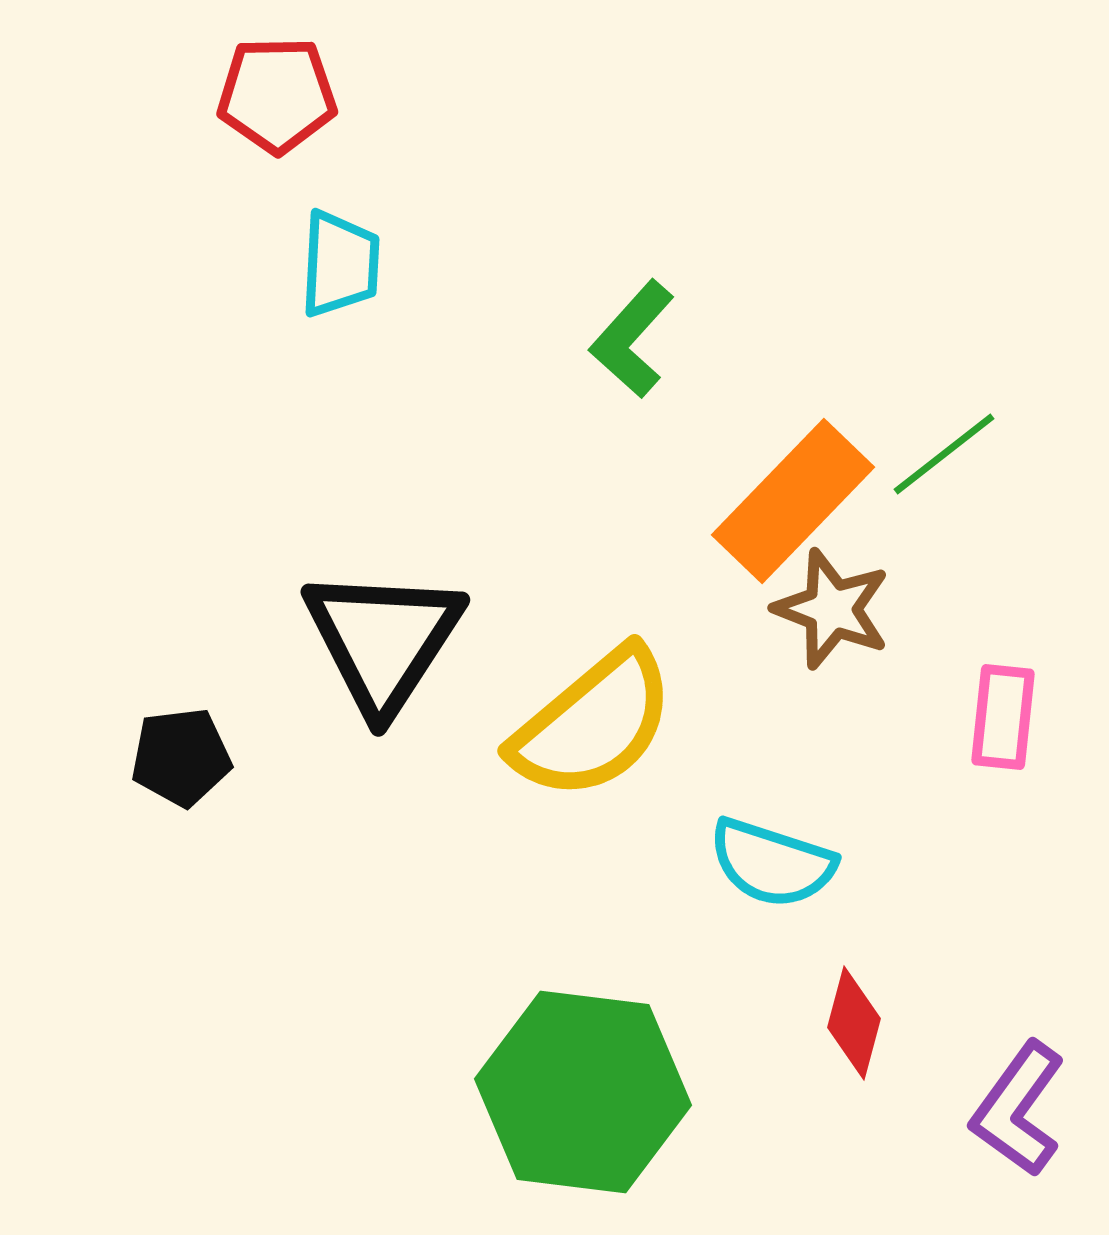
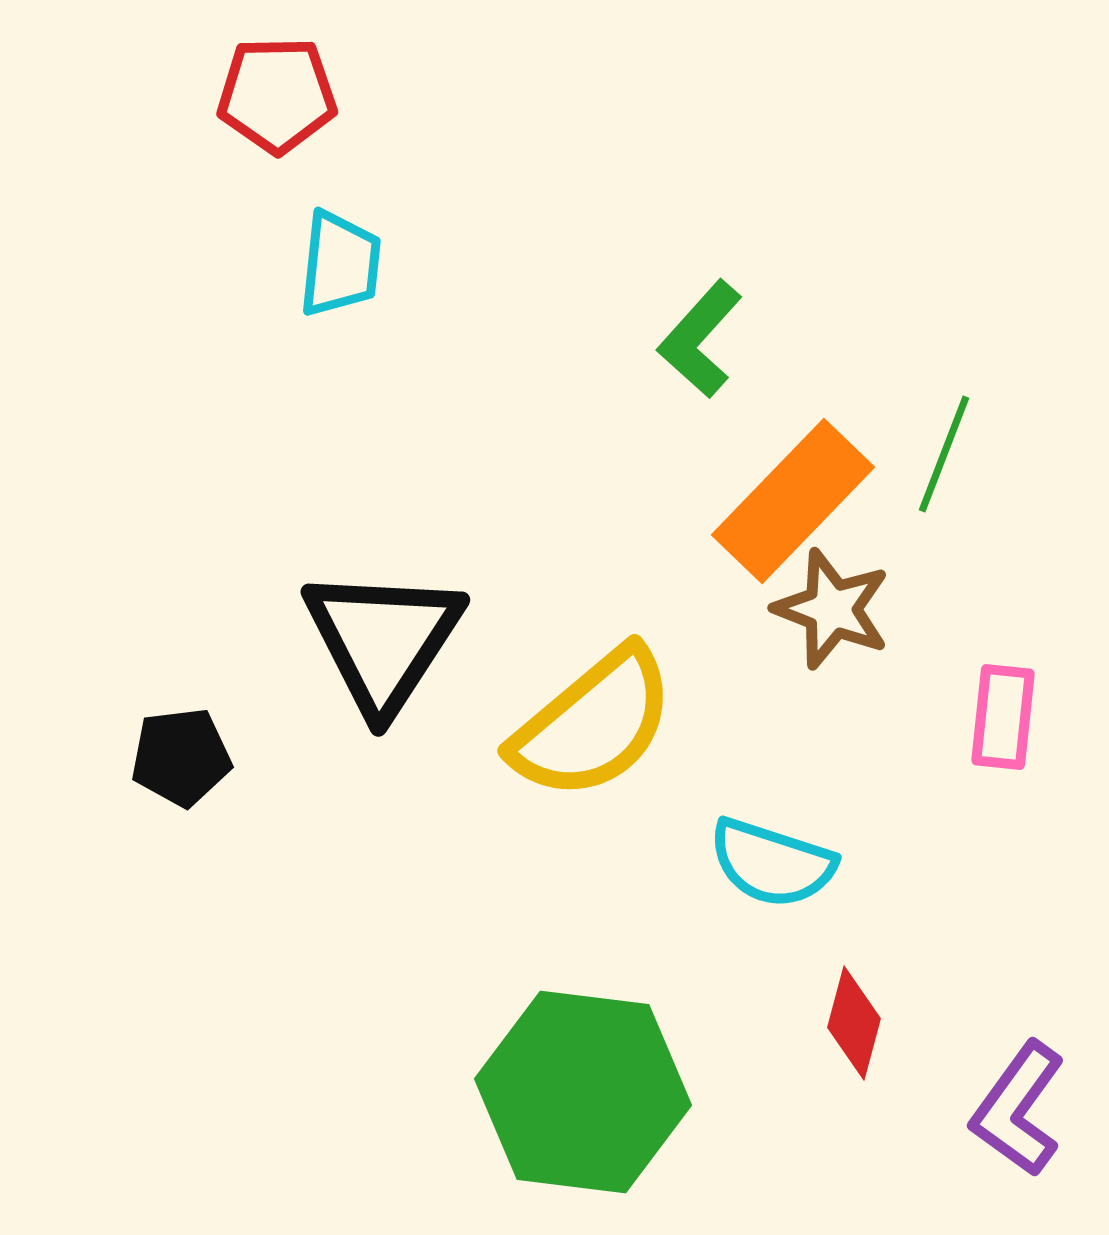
cyan trapezoid: rotated 3 degrees clockwise
green L-shape: moved 68 px right
green line: rotated 31 degrees counterclockwise
